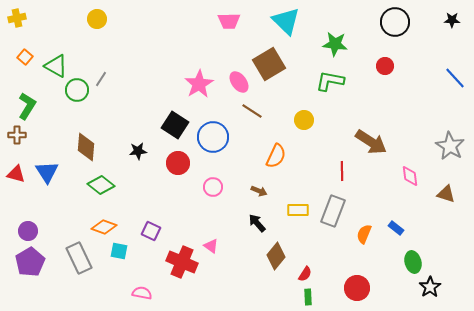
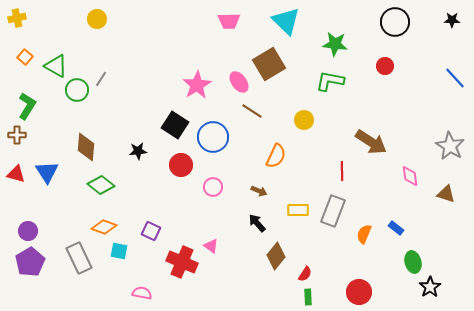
pink star at (199, 84): moved 2 px left, 1 px down
red circle at (178, 163): moved 3 px right, 2 px down
red circle at (357, 288): moved 2 px right, 4 px down
